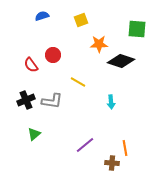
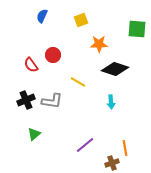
blue semicircle: rotated 48 degrees counterclockwise
black diamond: moved 6 px left, 8 px down
brown cross: rotated 24 degrees counterclockwise
